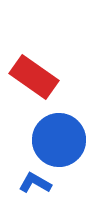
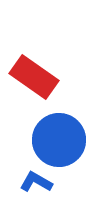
blue L-shape: moved 1 px right, 1 px up
